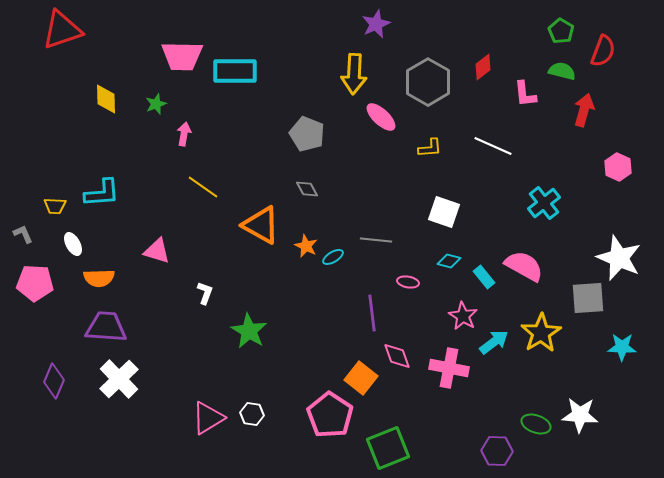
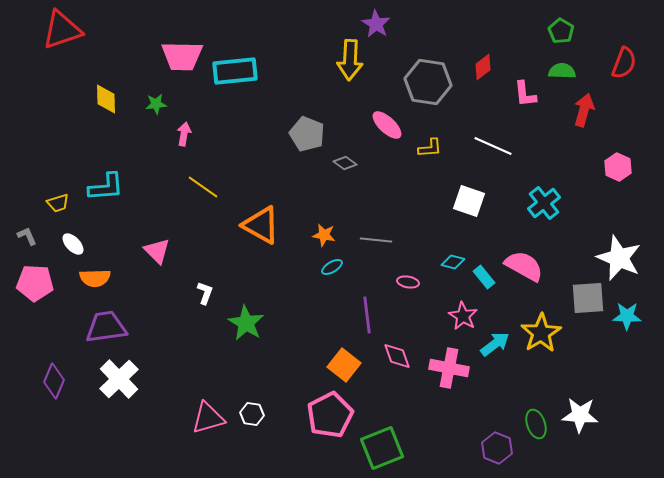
purple star at (376, 24): rotated 16 degrees counterclockwise
red semicircle at (603, 51): moved 21 px right, 12 px down
cyan rectangle at (235, 71): rotated 6 degrees counterclockwise
green semicircle at (562, 71): rotated 12 degrees counterclockwise
yellow arrow at (354, 74): moved 4 px left, 14 px up
gray hexagon at (428, 82): rotated 21 degrees counterclockwise
green star at (156, 104): rotated 15 degrees clockwise
pink ellipse at (381, 117): moved 6 px right, 8 px down
gray diamond at (307, 189): moved 38 px right, 26 px up; rotated 25 degrees counterclockwise
cyan L-shape at (102, 193): moved 4 px right, 6 px up
yellow trapezoid at (55, 206): moved 3 px right, 3 px up; rotated 20 degrees counterclockwise
white square at (444, 212): moved 25 px right, 11 px up
gray L-shape at (23, 234): moved 4 px right, 2 px down
white ellipse at (73, 244): rotated 15 degrees counterclockwise
orange star at (306, 246): moved 18 px right, 11 px up; rotated 15 degrees counterclockwise
pink triangle at (157, 251): rotated 28 degrees clockwise
cyan ellipse at (333, 257): moved 1 px left, 10 px down
cyan diamond at (449, 261): moved 4 px right, 1 px down
orange semicircle at (99, 278): moved 4 px left
purple line at (372, 313): moved 5 px left, 2 px down
purple trapezoid at (106, 327): rotated 12 degrees counterclockwise
green star at (249, 331): moved 3 px left, 8 px up
cyan arrow at (494, 342): moved 1 px right, 2 px down
cyan star at (622, 347): moved 5 px right, 31 px up
orange square at (361, 378): moved 17 px left, 13 px up
pink pentagon at (330, 415): rotated 12 degrees clockwise
pink triangle at (208, 418): rotated 15 degrees clockwise
green ellipse at (536, 424): rotated 52 degrees clockwise
green square at (388, 448): moved 6 px left
purple hexagon at (497, 451): moved 3 px up; rotated 20 degrees clockwise
